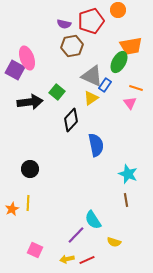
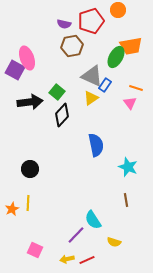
green ellipse: moved 3 px left, 5 px up
black diamond: moved 9 px left, 5 px up
cyan star: moved 7 px up
